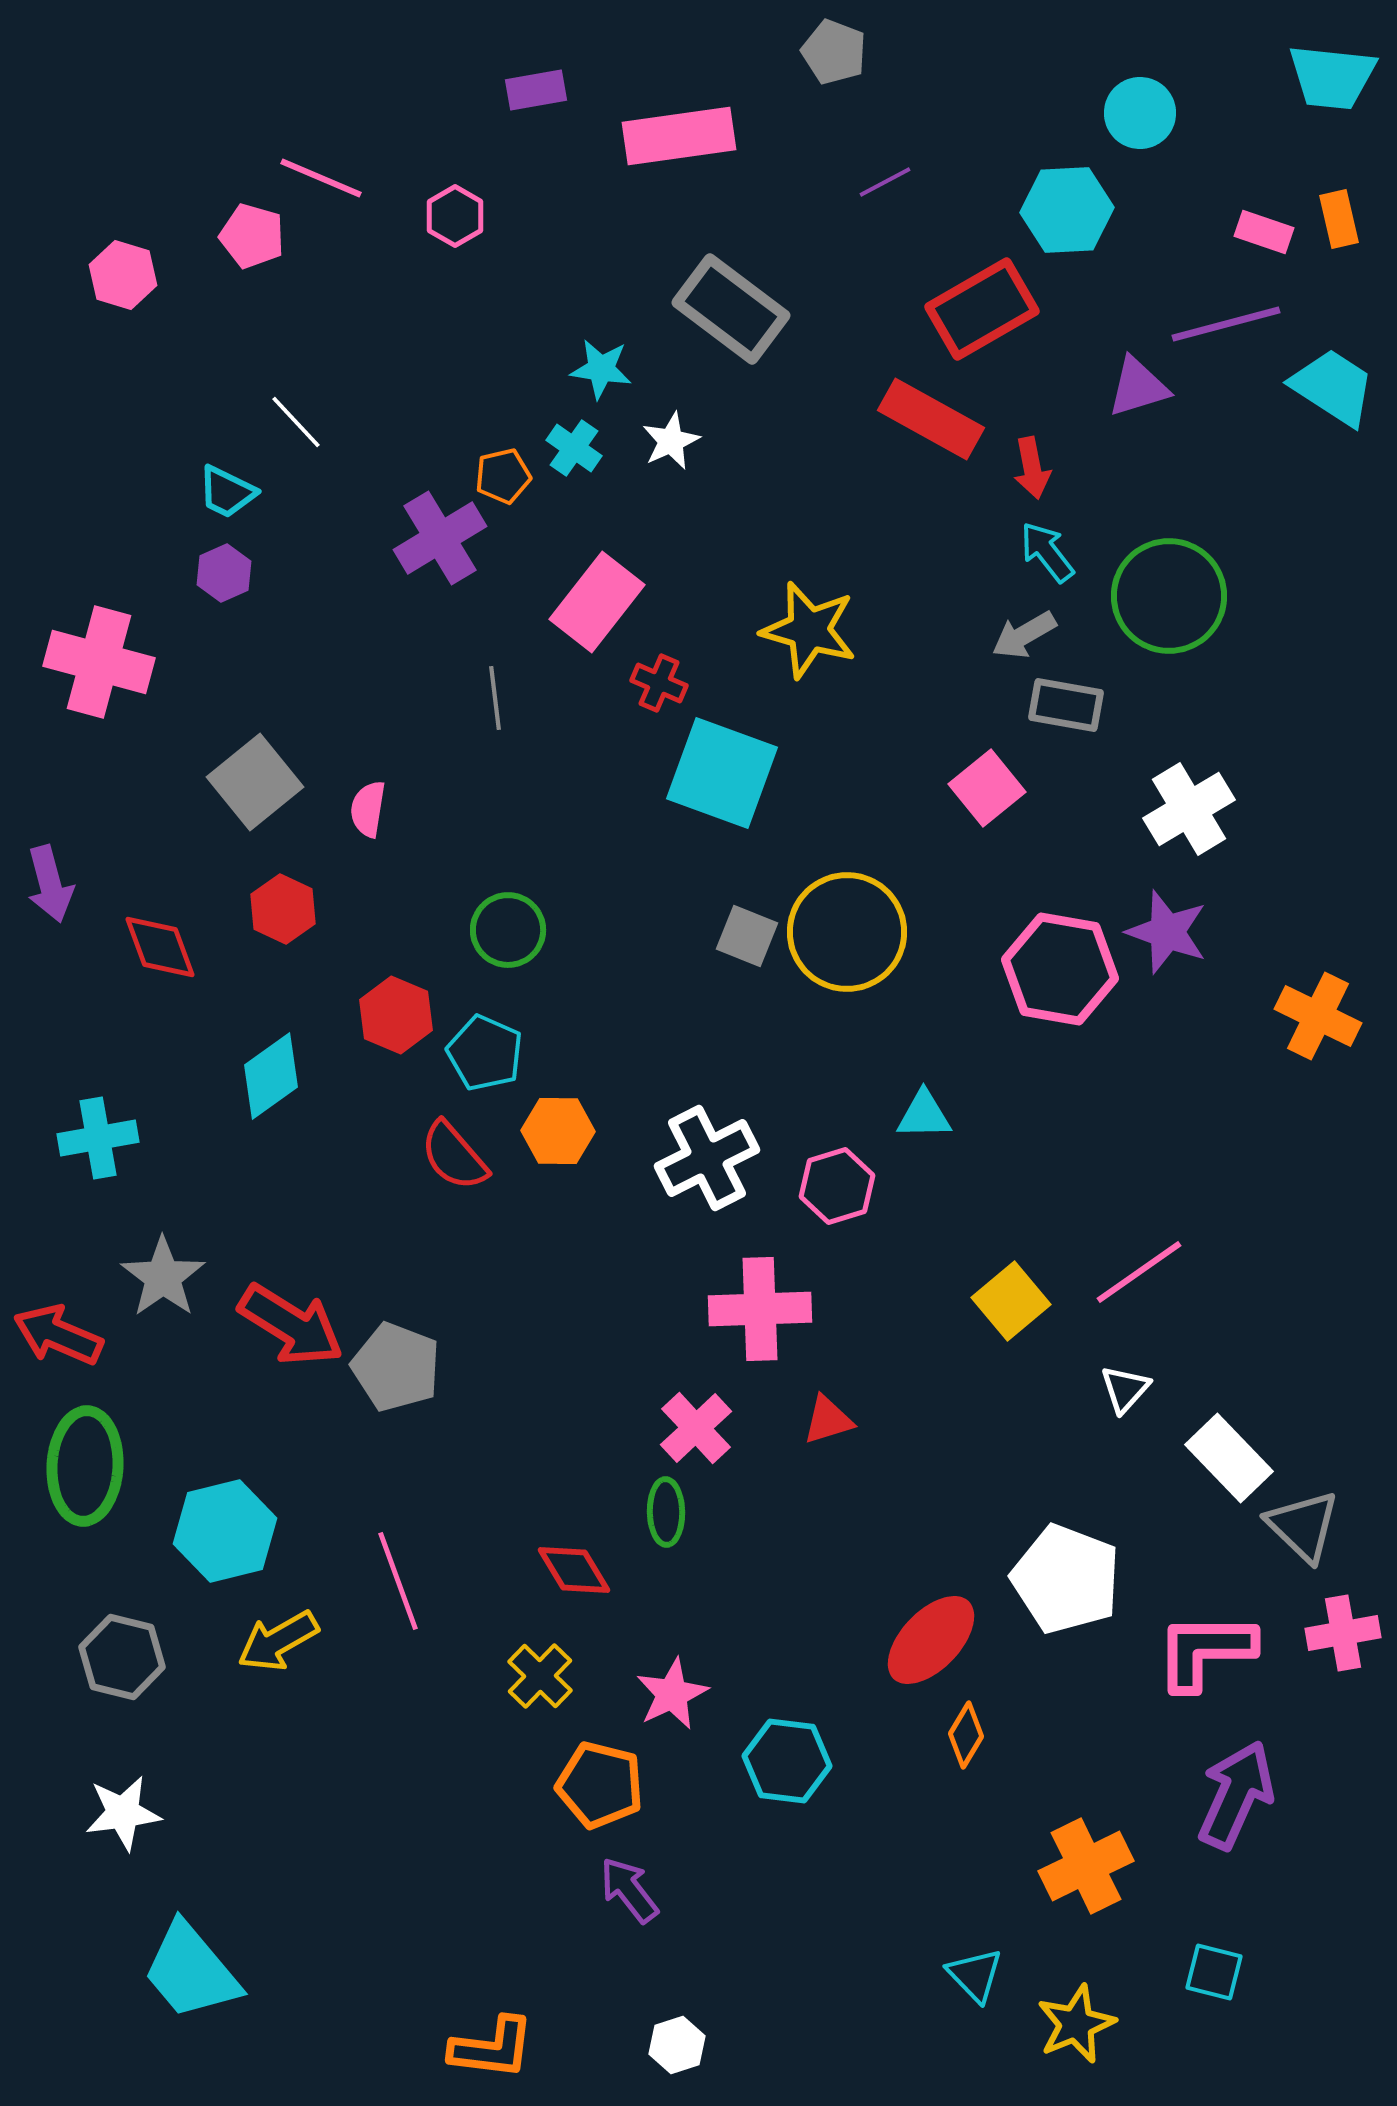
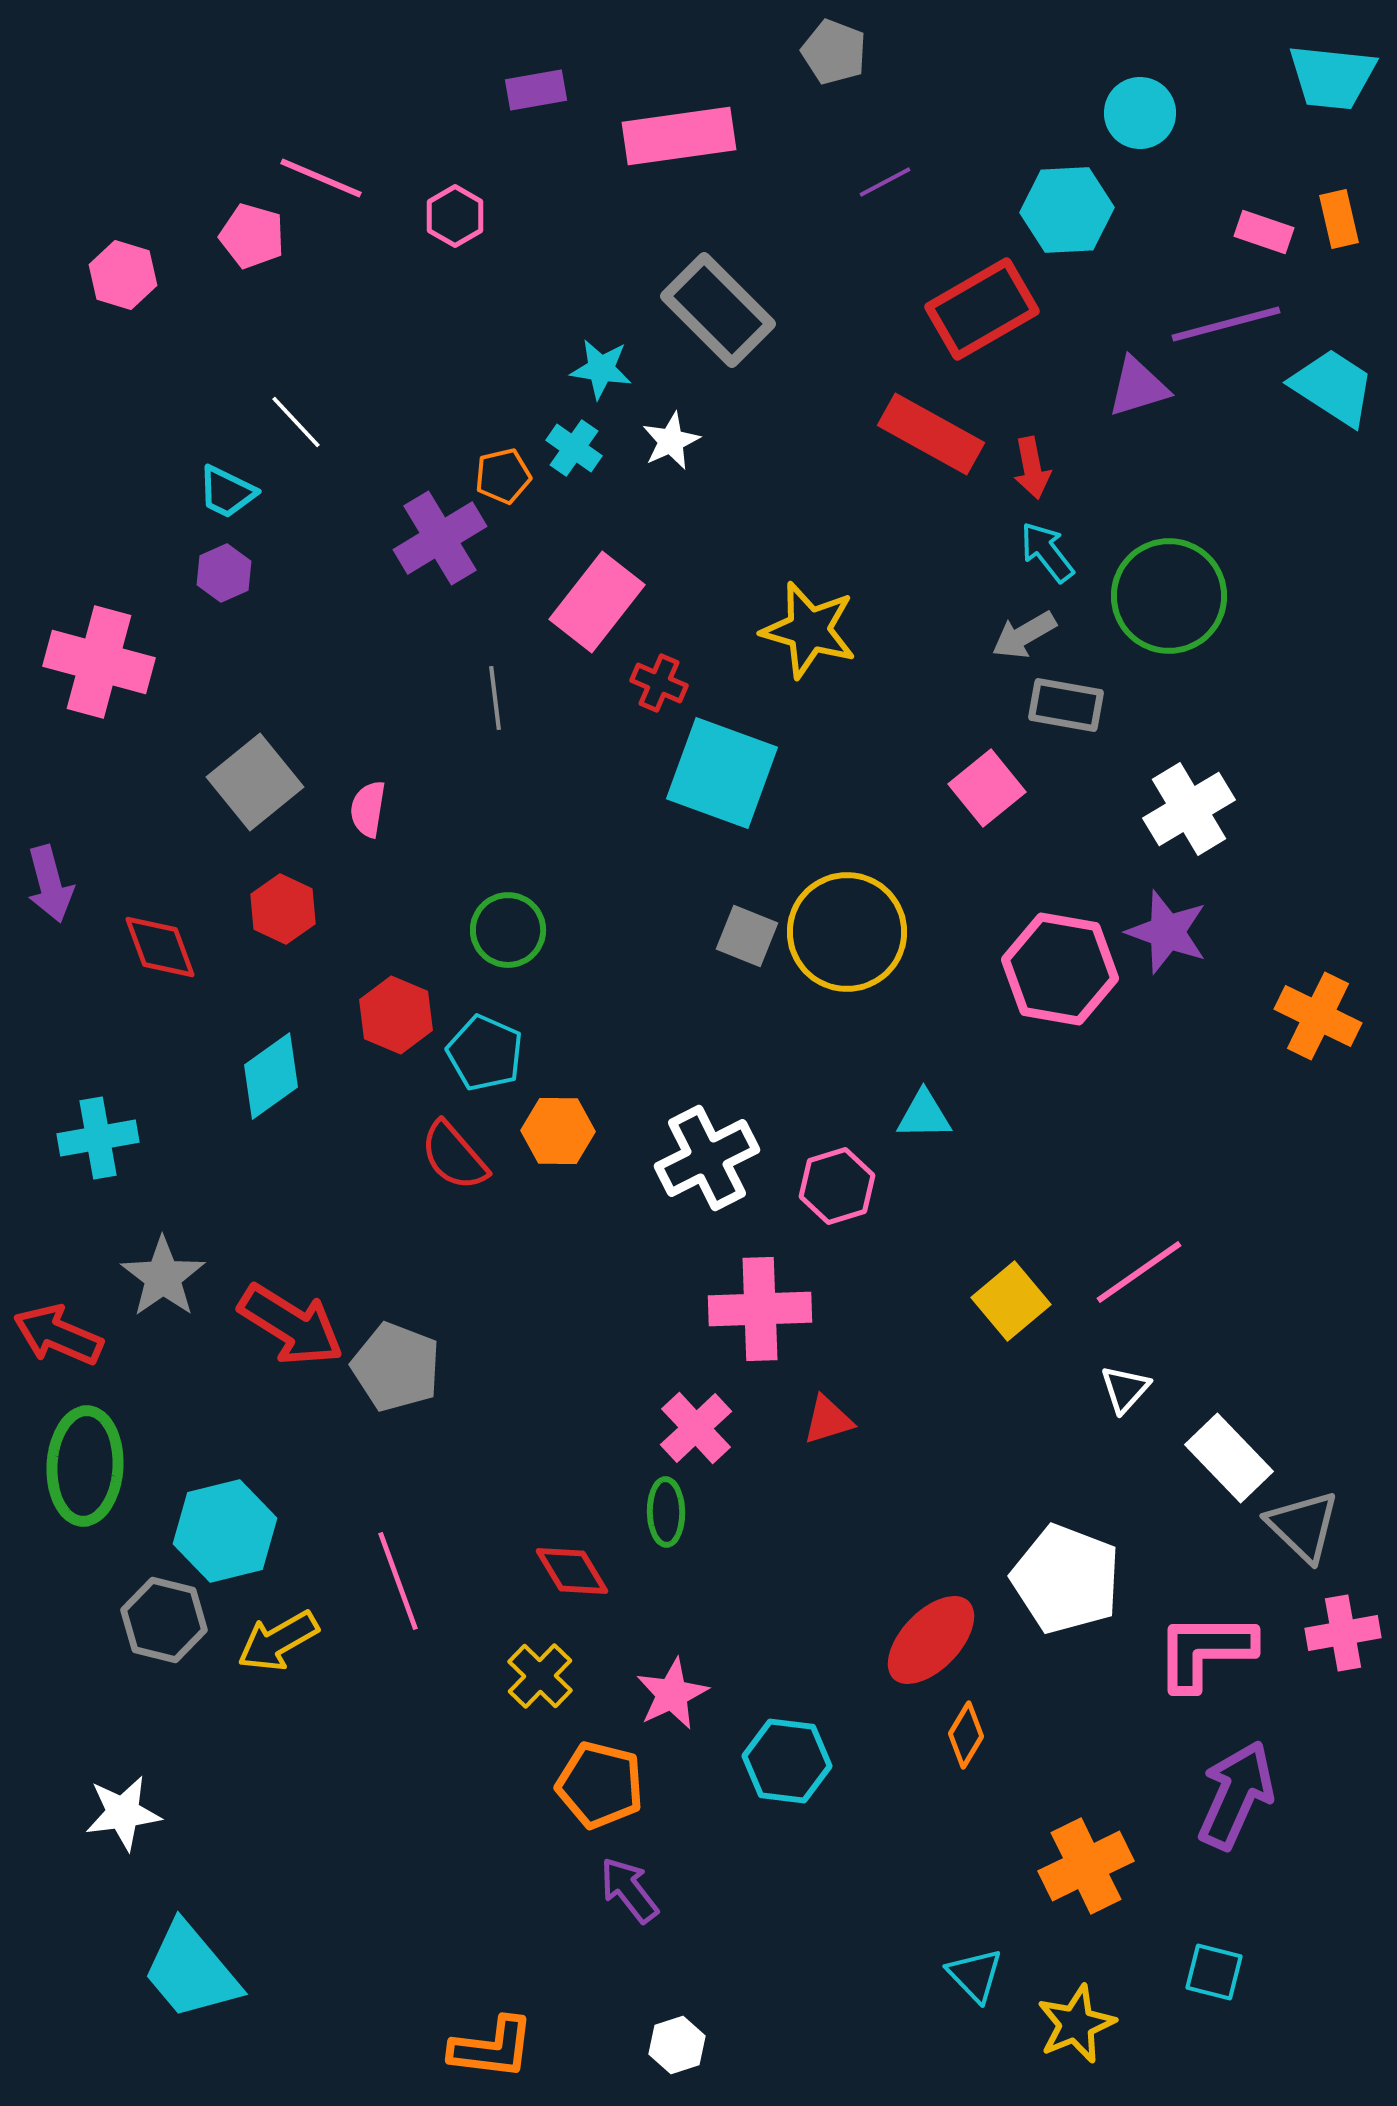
gray rectangle at (731, 309): moved 13 px left, 1 px down; rotated 8 degrees clockwise
red rectangle at (931, 419): moved 15 px down
red diamond at (574, 1570): moved 2 px left, 1 px down
gray hexagon at (122, 1657): moved 42 px right, 37 px up
